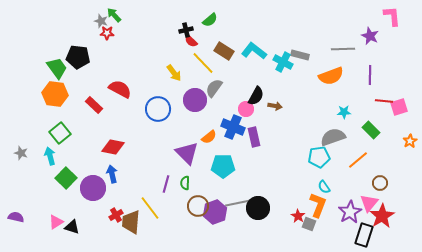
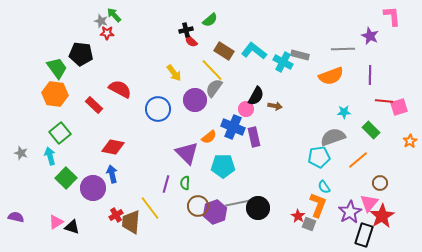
black pentagon at (78, 57): moved 3 px right, 3 px up
yellow line at (203, 63): moved 9 px right, 7 px down
